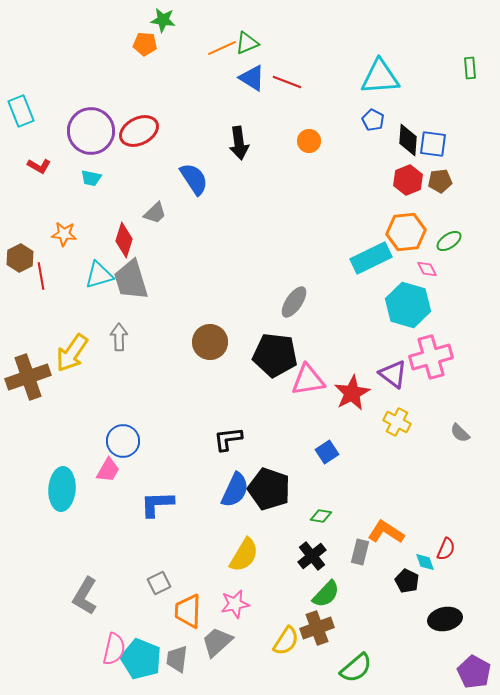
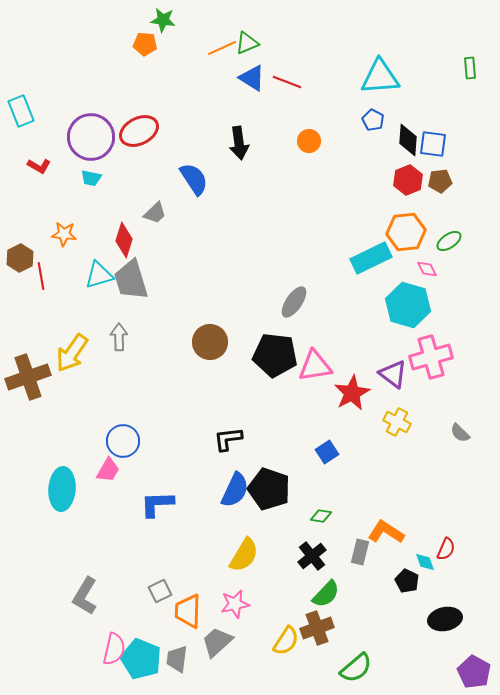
purple circle at (91, 131): moved 6 px down
pink triangle at (308, 380): moved 7 px right, 14 px up
gray square at (159, 583): moved 1 px right, 8 px down
